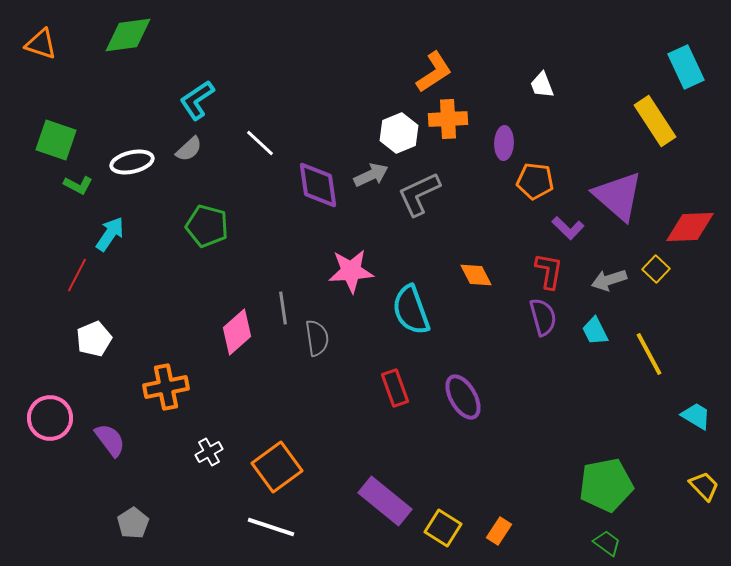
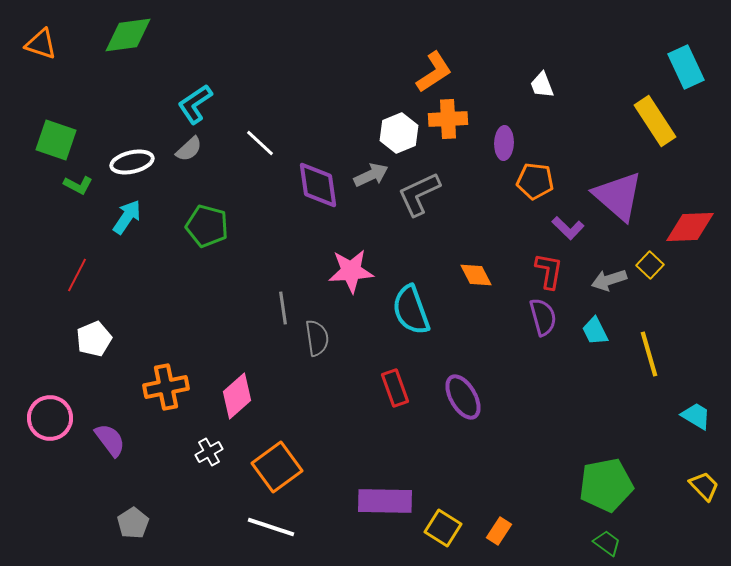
cyan L-shape at (197, 100): moved 2 px left, 4 px down
cyan arrow at (110, 234): moved 17 px right, 17 px up
yellow square at (656, 269): moved 6 px left, 4 px up
pink diamond at (237, 332): moved 64 px down
yellow line at (649, 354): rotated 12 degrees clockwise
purple rectangle at (385, 501): rotated 38 degrees counterclockwise
